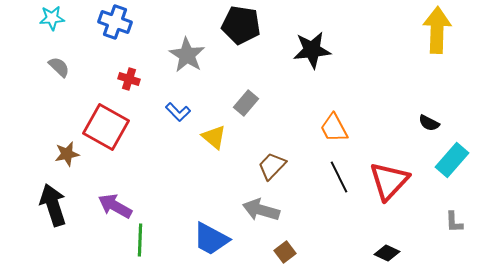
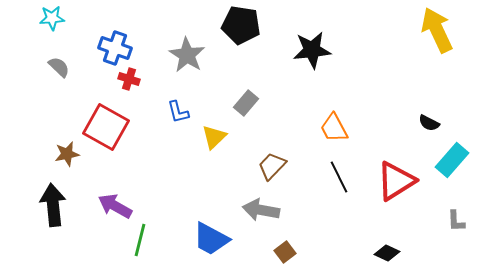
blue cross: moved 26 px down
yellow arrow: rotated 27 degrees counterclockwise
blue L-shape: rotated 30 degrees clockwise
yellow triangle: rotated 36 degrees clockwise
red triangle: moved 7 px right; rotated 15 degrees clockwise
black arrow: rotated 12 degrees clockwise
gray arrow: rotated 6 degrees counterclockwise
gray L-shape: moved 2 px right, 1 px up
green line: rotated 12 degrees clockwise
